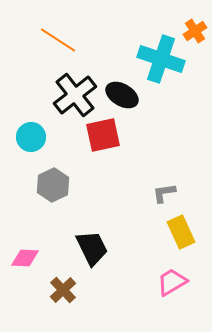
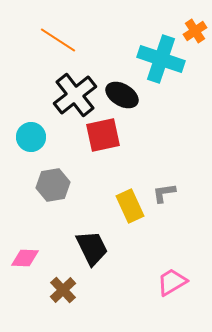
gray hexagon: rotated 16 degrees clockwise
yellow rectangle: moved 51 px left, 26 px up
